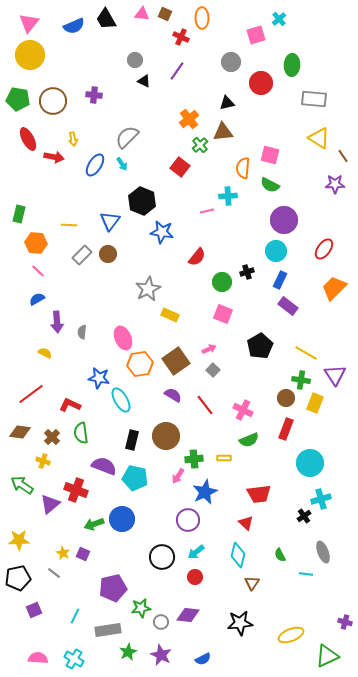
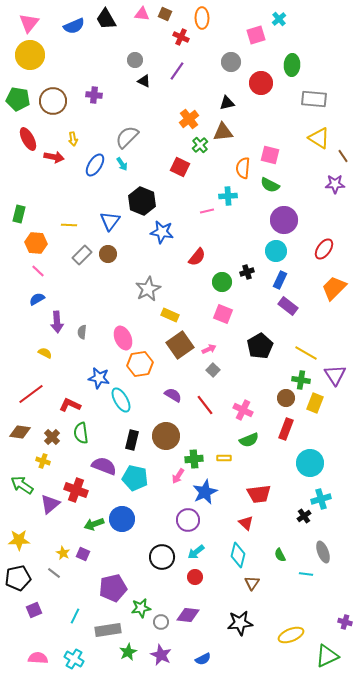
red square at (180, 167): rotated 12 degrees counterclockwise
brown square at (176, 361): moved 4 px right, 16 px up
